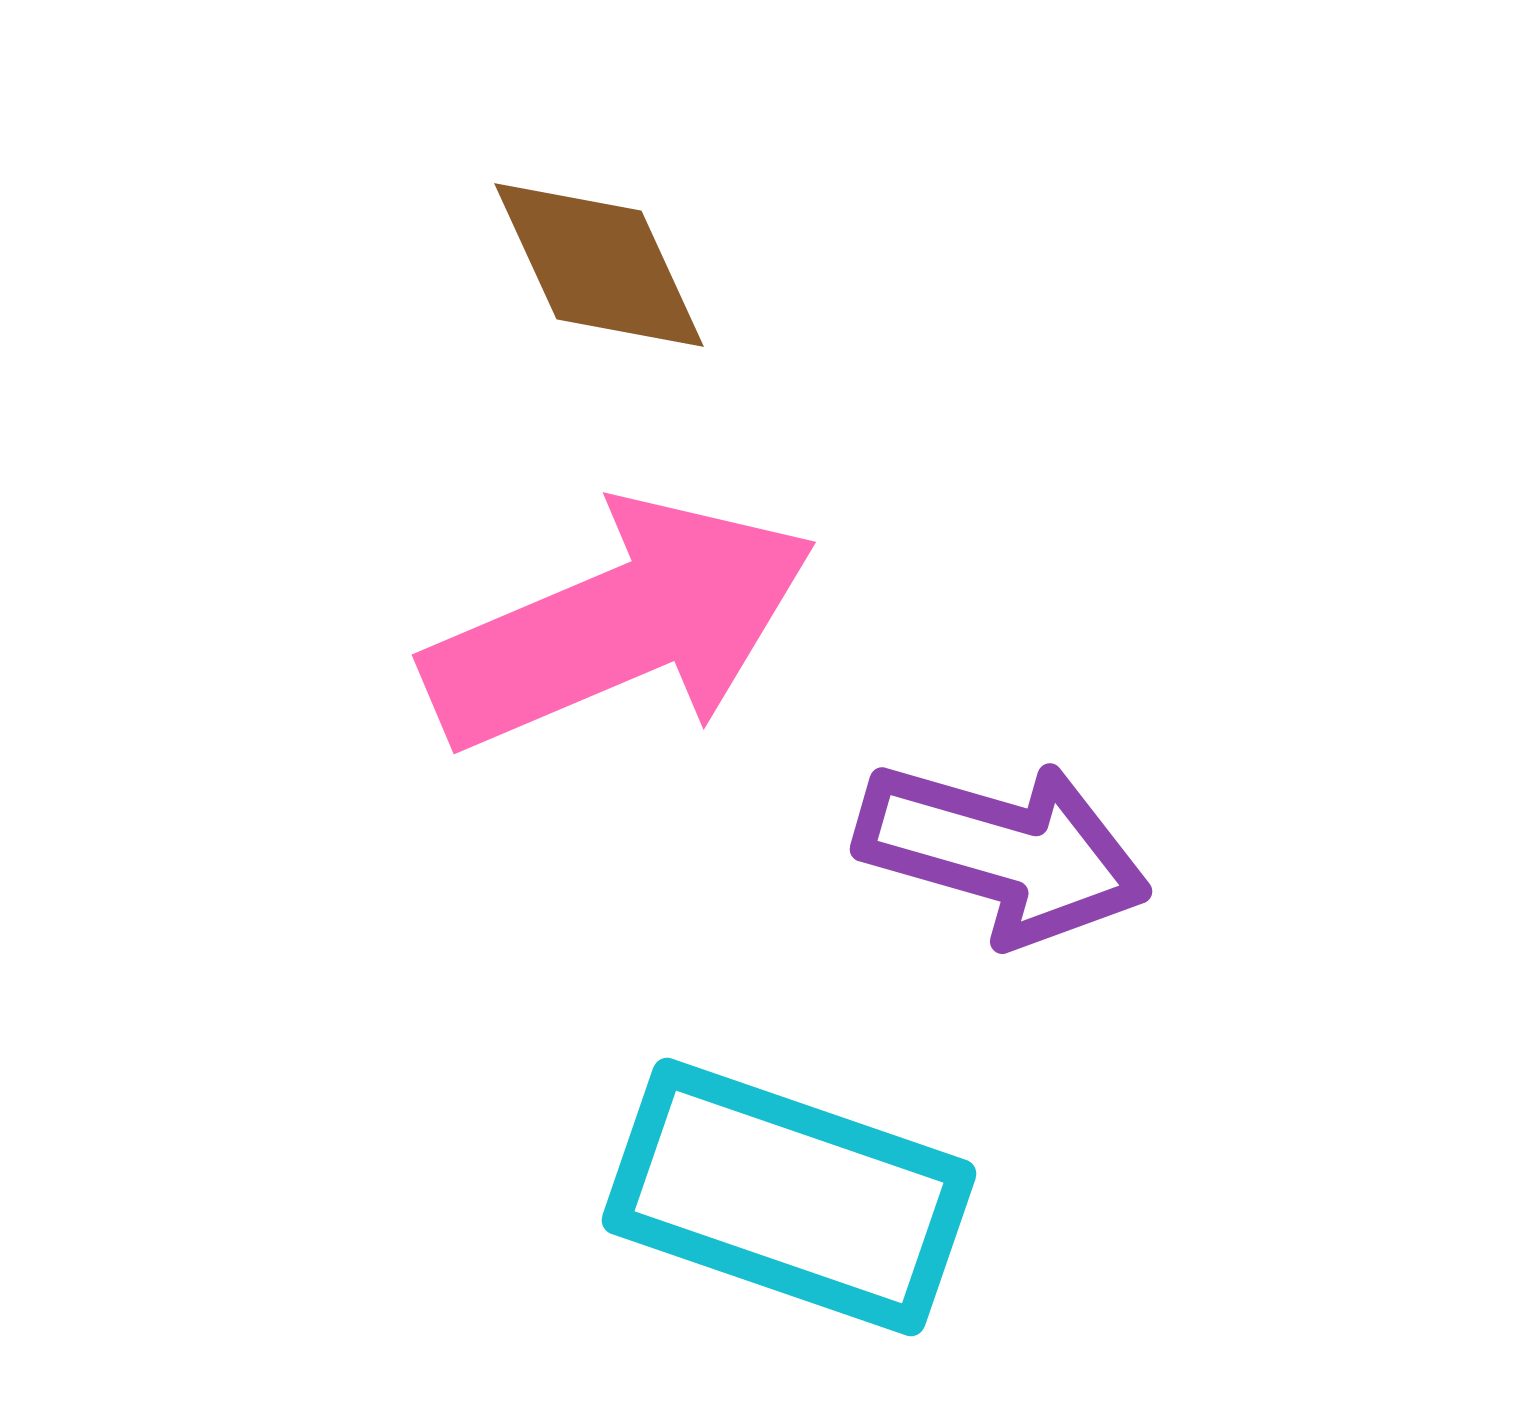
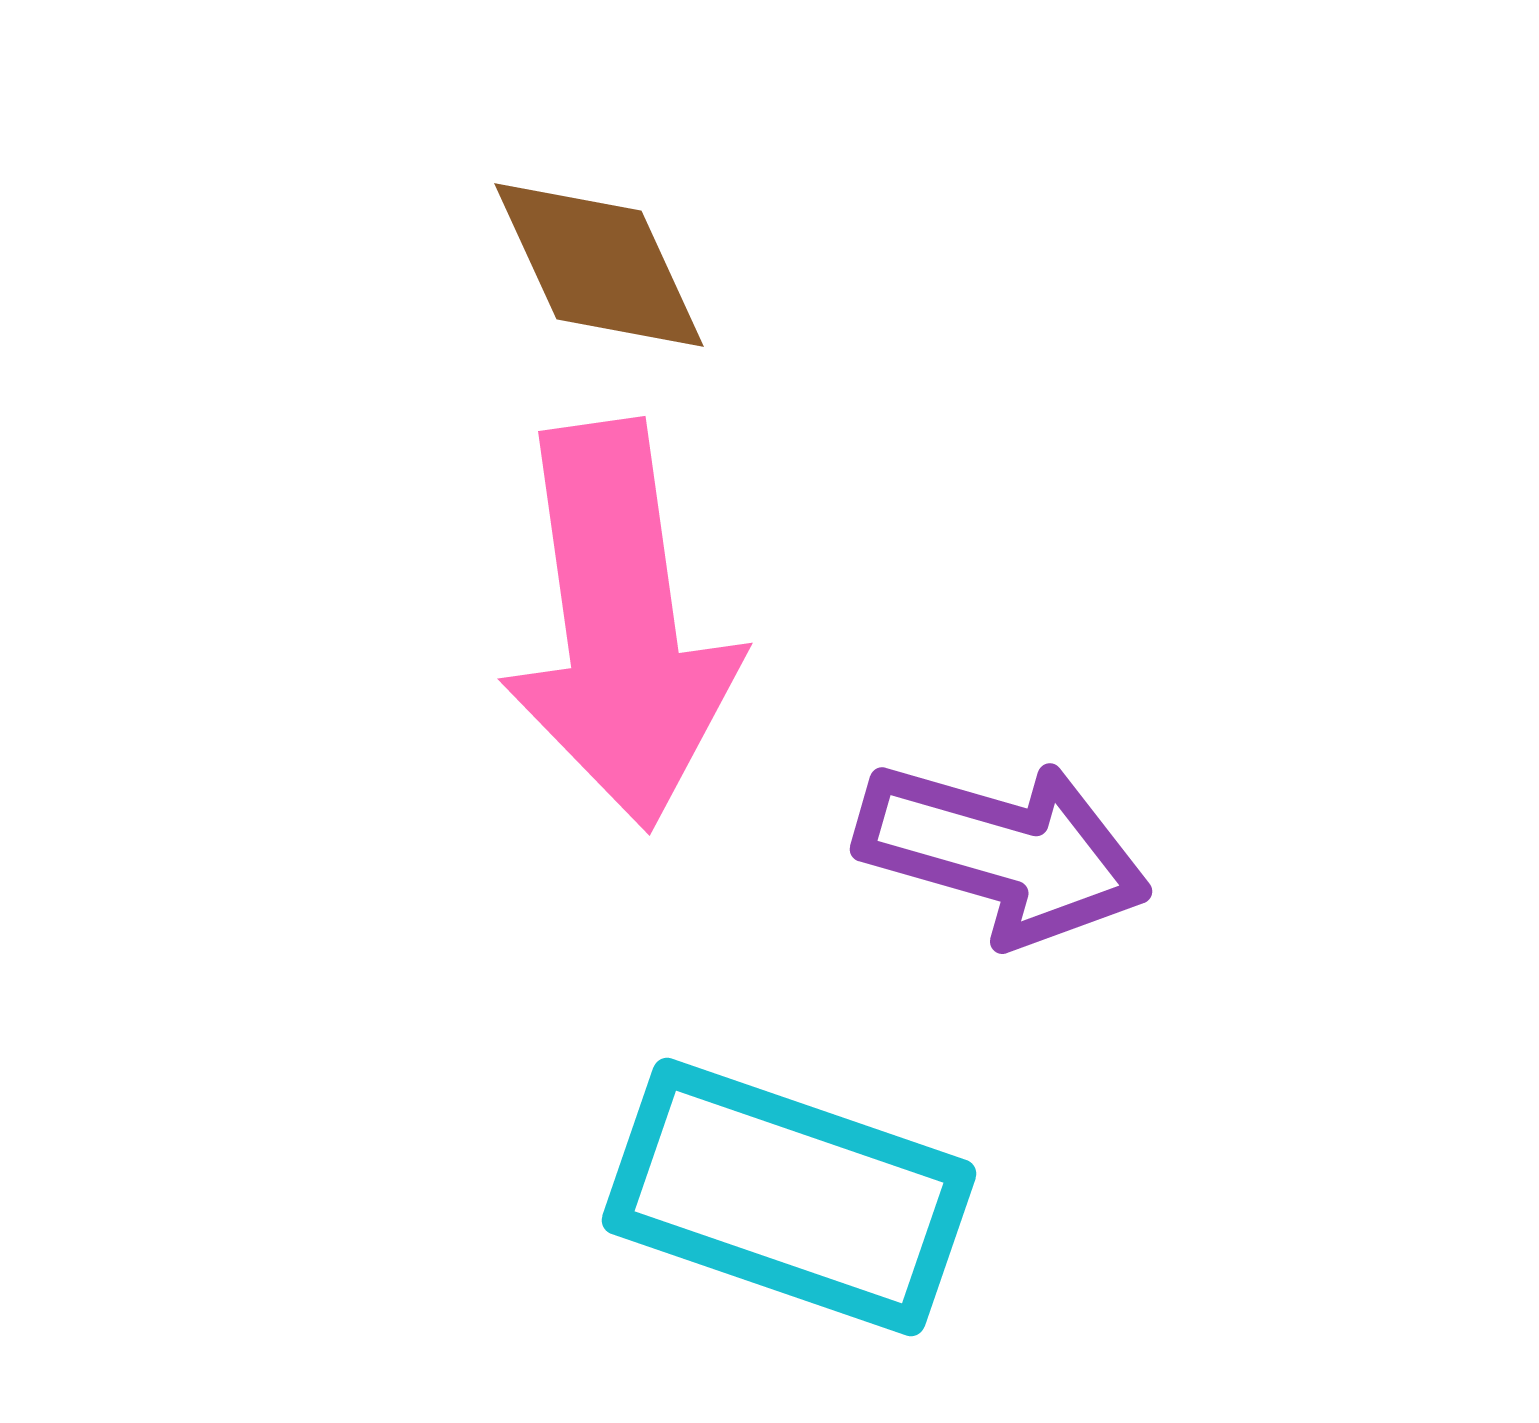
pink arrow: rotated 105 degrees clockwise
